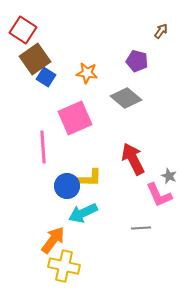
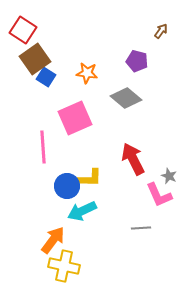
cyan arrow: moved 1 px left, 2 px up
